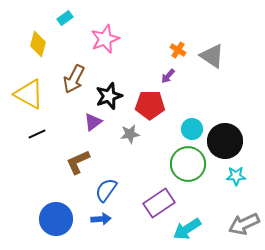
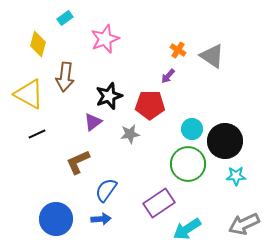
brown arrow: moved 9 px left, 2 px up; rotated 20 degrees counterclockwise
